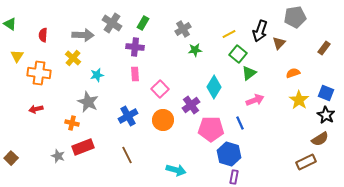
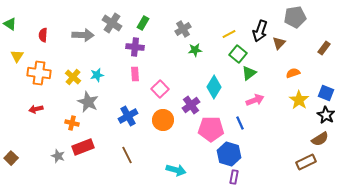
yellow cross at (73, 58): moved 19 px down
